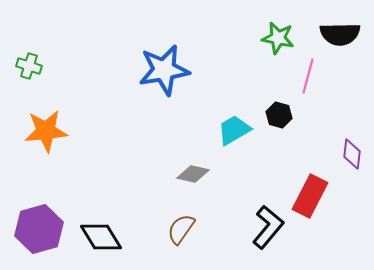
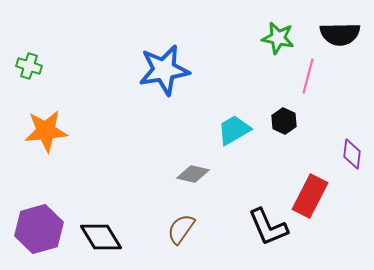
black hexagon: moved 5 px right, 6 px down; rotated 10 degrees clockwise
black L-shape: rotated 117 degrees clockwise
